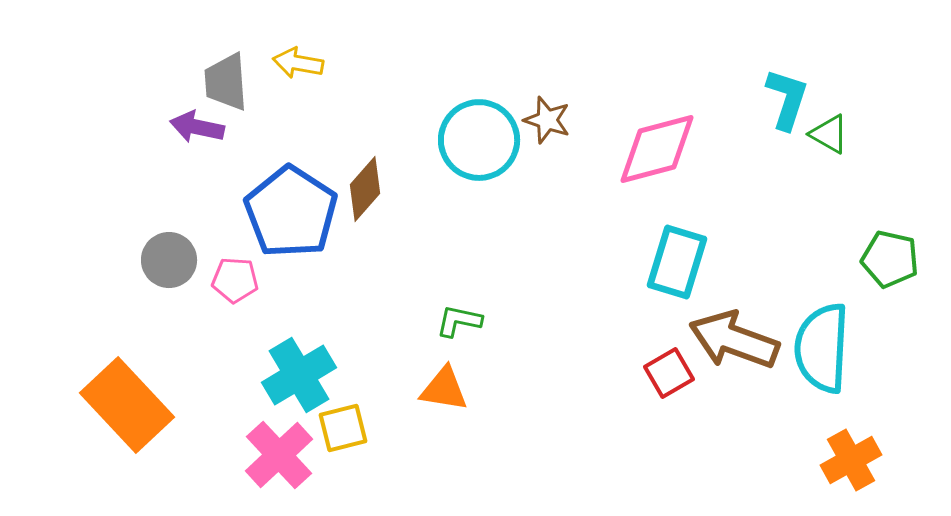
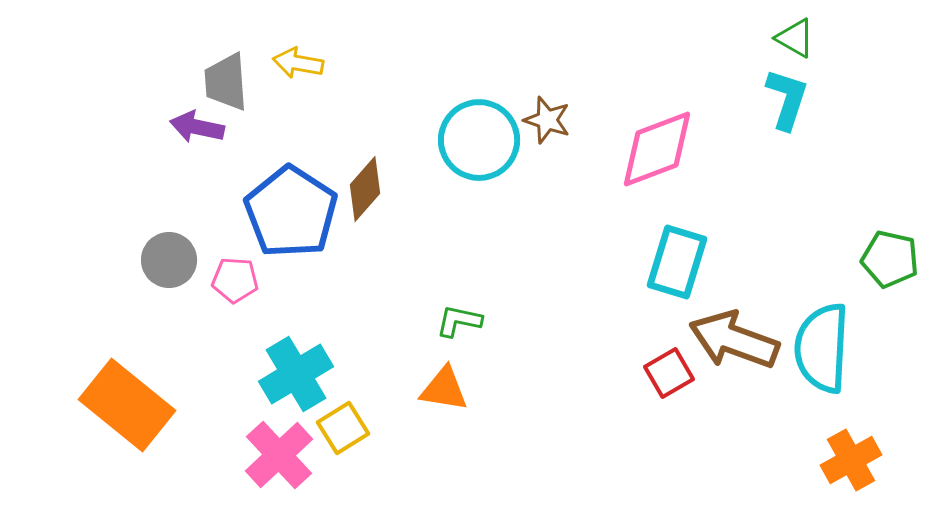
green triangle: moved 34 px left, 96 px up
pink diamond: rotated 6 degrees counterclockwise
cyan cross: moved 3 px left, 1 px up
orange rectangle: rotated 8 degrees counterclockwise
yellow square: rotated 18 degrees counterclockwise
